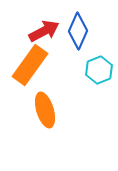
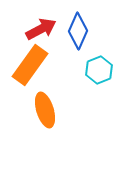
red arrow: moved 3 px left, 2 px up
